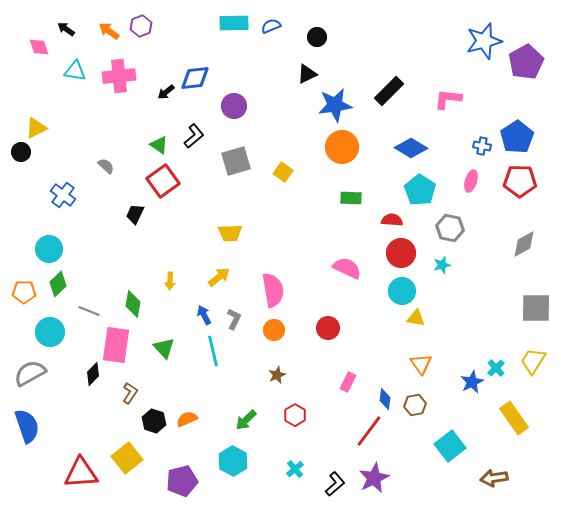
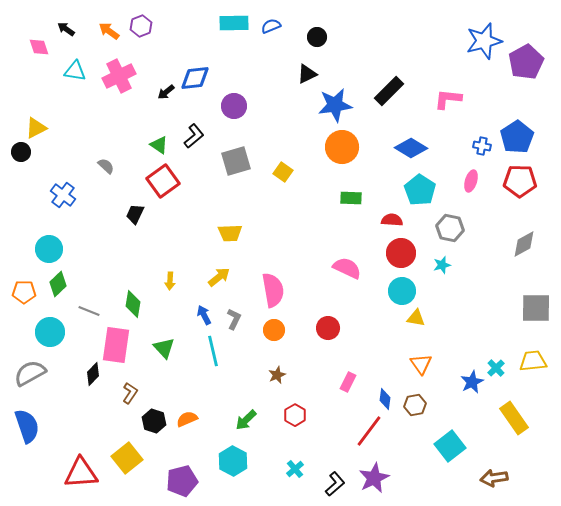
pink cross at (119, 76): rotated 20 degrees counterclockwise
yellow trapezoid at (533, 361): rotated 52 degrees clockwise
